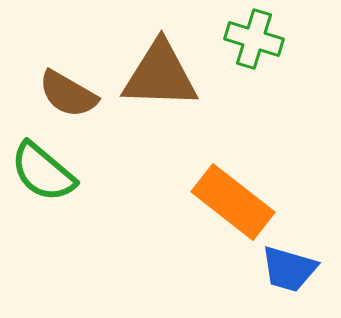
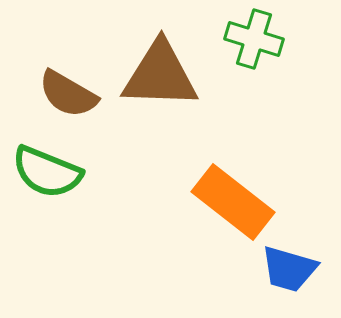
green semicircle: moved 4 px right; rotated 18 degrees counterclockwise
